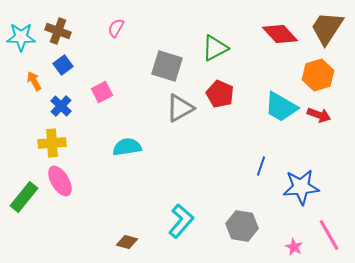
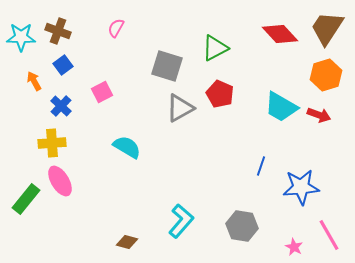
orange hexagon: moved 8 px right
cyan semicircle: rotated 40 degrees clockwise
green rectangle: moved 2 px right, 2 px down
